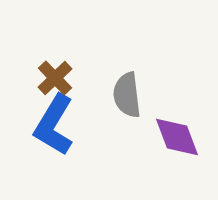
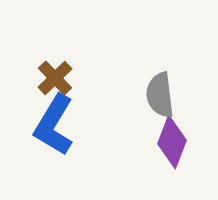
gray semicircle: moved 33 px right
purple diamond: moved 5 px left, 5 px down; rotated 42 degrees clockwise
